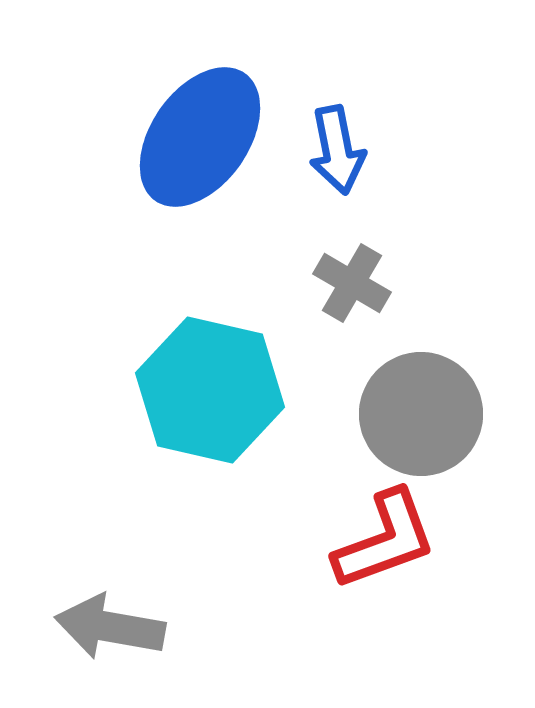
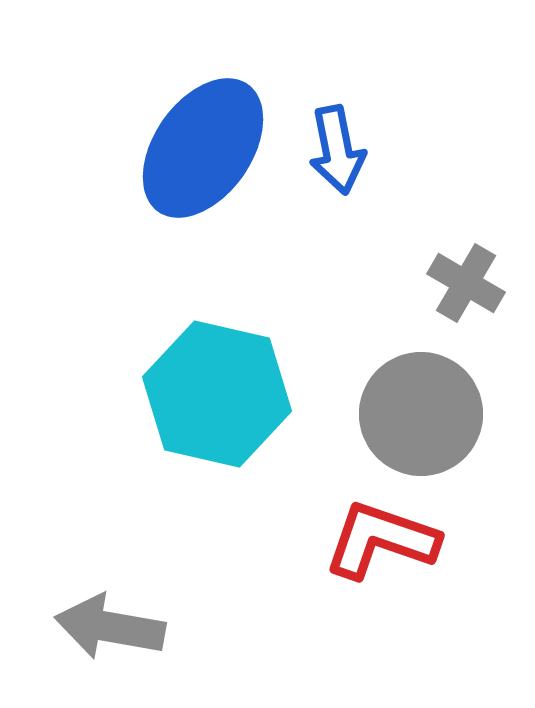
blue ellipse: moved 3 px right, 11 px down
gray cross: moved 114 px right
cyan hexagon: moved 7 px right, 4 px down
red L-shape: moved 4 px left; rotated 141 degrees counterclockwise
